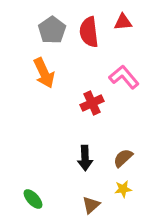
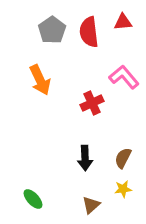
orange arrow: moved 4 px left, 7 px down
brown semicircle: rotated 20 degrees counterclockwise
